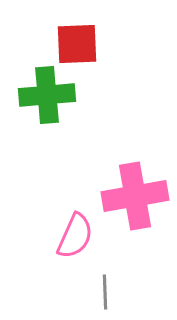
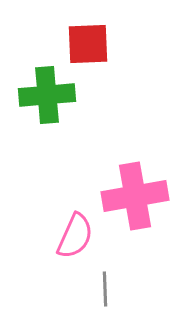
red square: moved 11 px right
gray line: moved 3 px up
